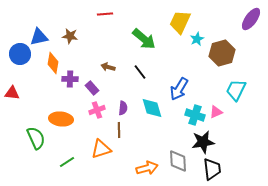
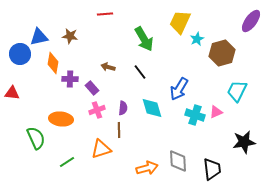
purple ellipse: moved 2 px down
green arrow: rotated 20 degrees clockwise
cyan trapezoid: moved 1 px right, 1 px down
black star: moved 41 px right
